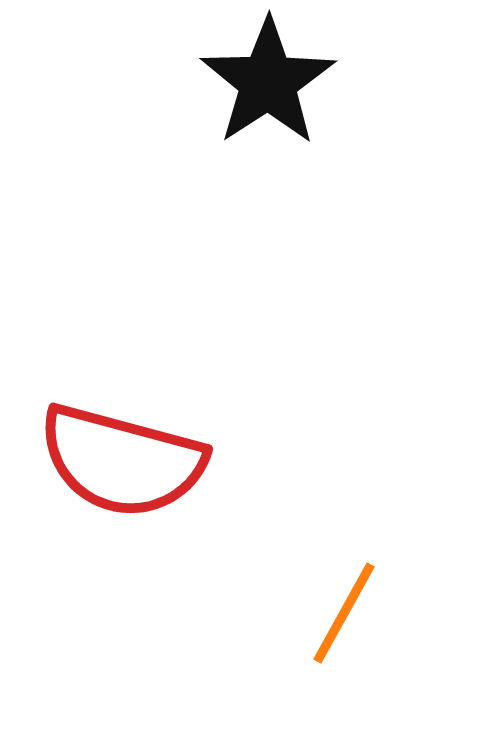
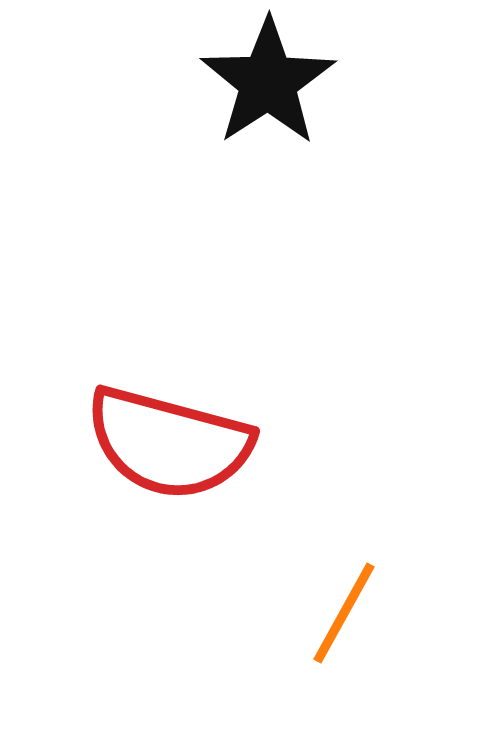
red semicircle: moved 47 px right, 18 px up
